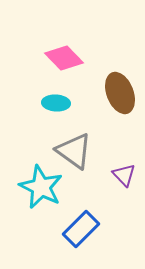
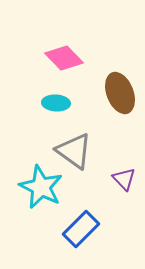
purple triangle: moved 4 px down
